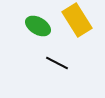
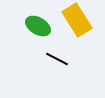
black line: moved 4 px up
